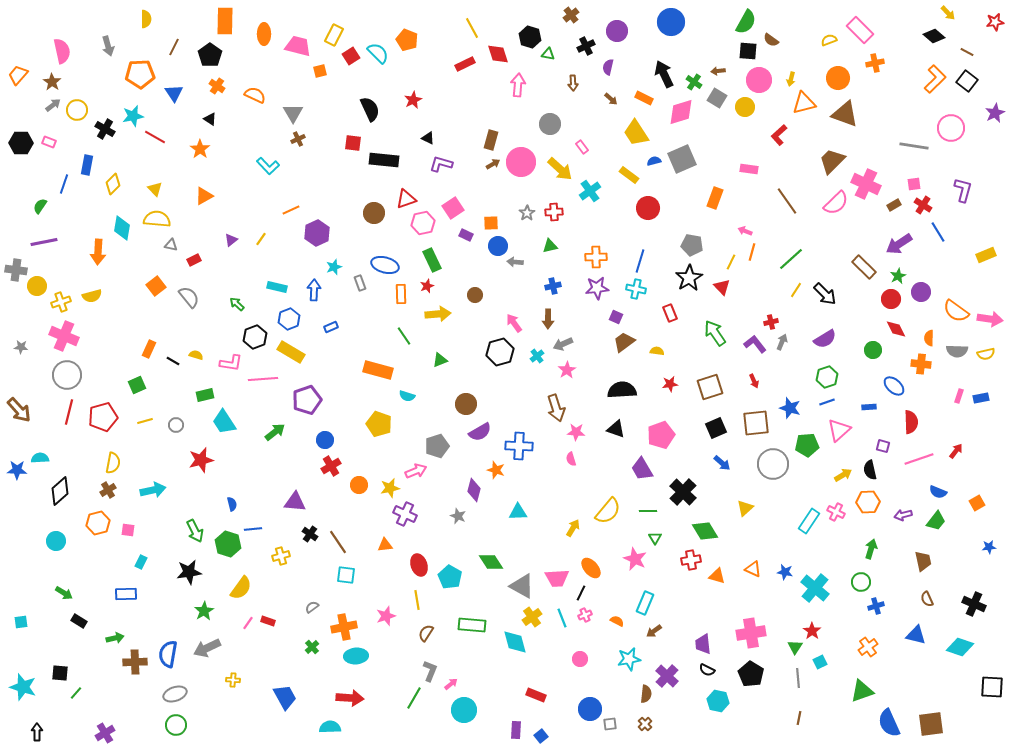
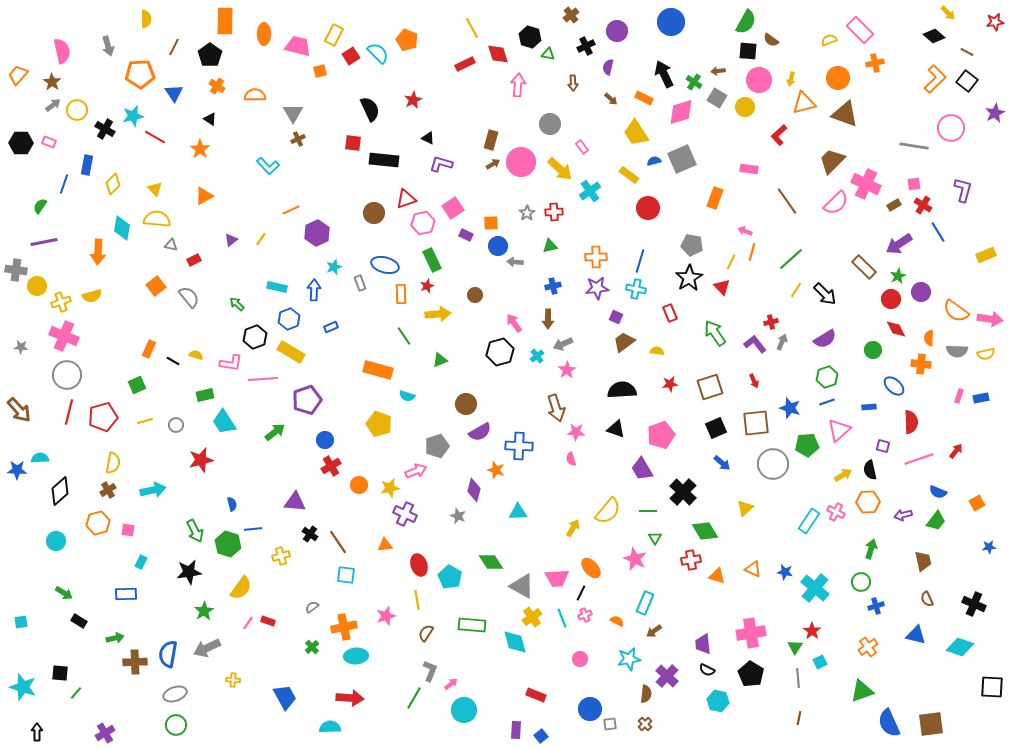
orange semicircle at (255, 95): rotated 25 degrees counterclockwise
